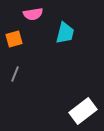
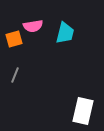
pink semicircle: moved 12 px down
gray line: moved 1 px down
white rectangle: rotated 40 degrees counterclockwise
